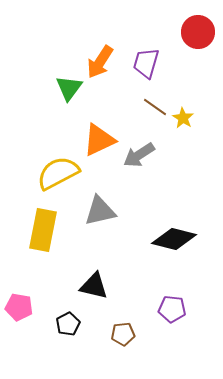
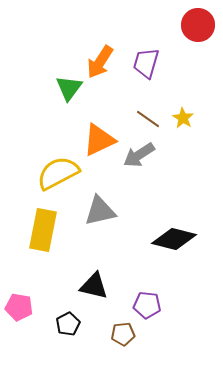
red circle: moved 7 px up
brown line: moved 7 px left, 12 px down
purple pentagon: moved 25 px left, 4 px up
